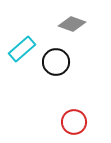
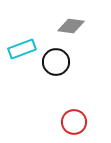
gray diamond: moved 1 px left, 2 px down; rotated 12 degrees counterclockwise
cyan rectangle: rotated 20 degrees clockwise
